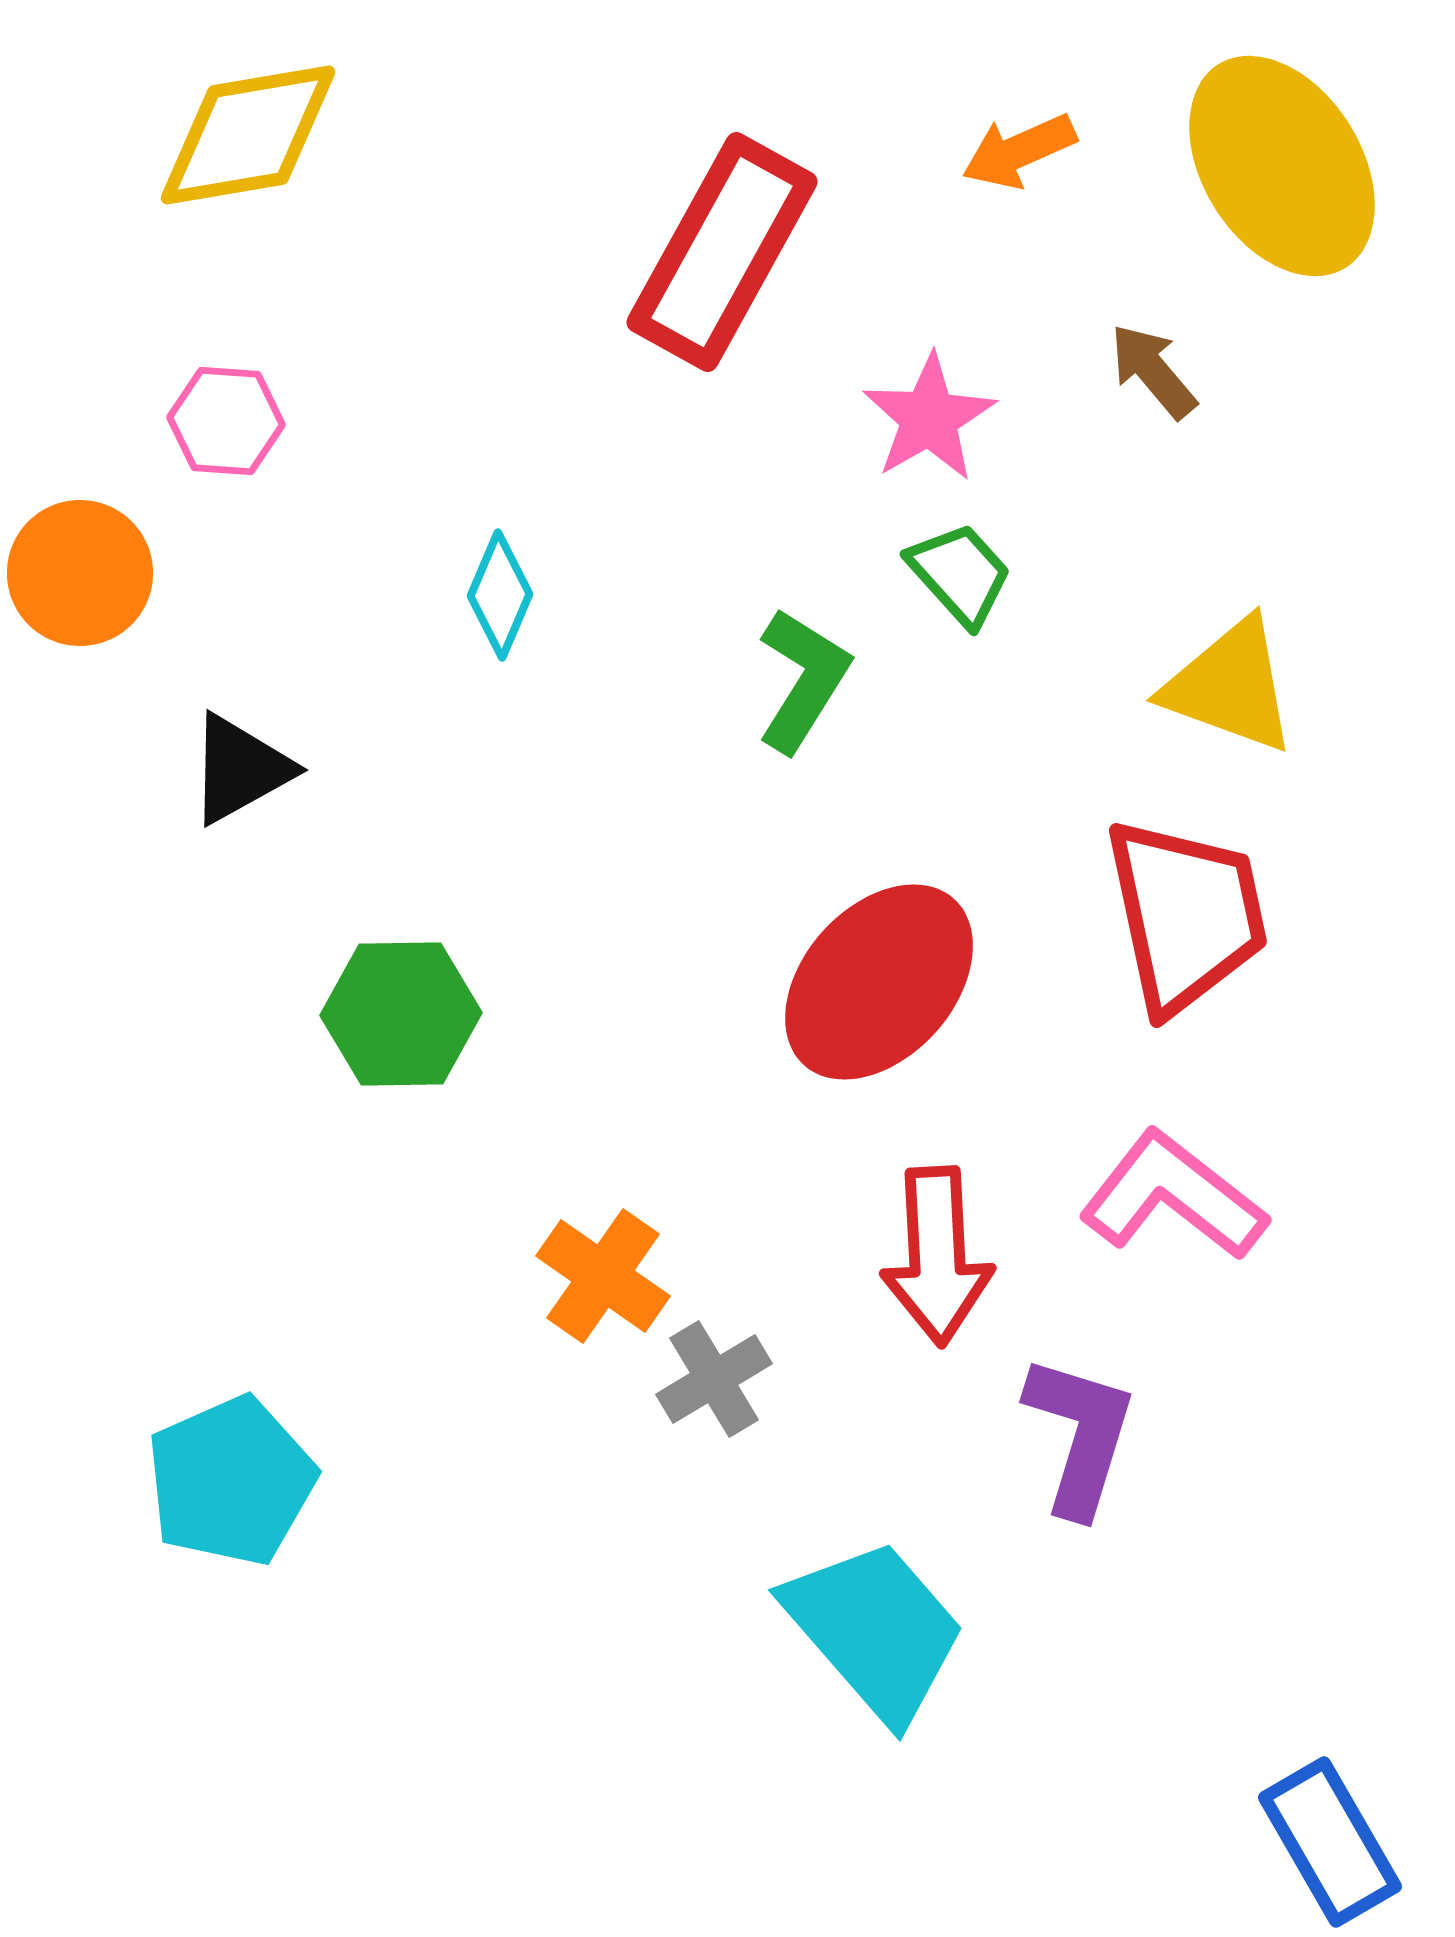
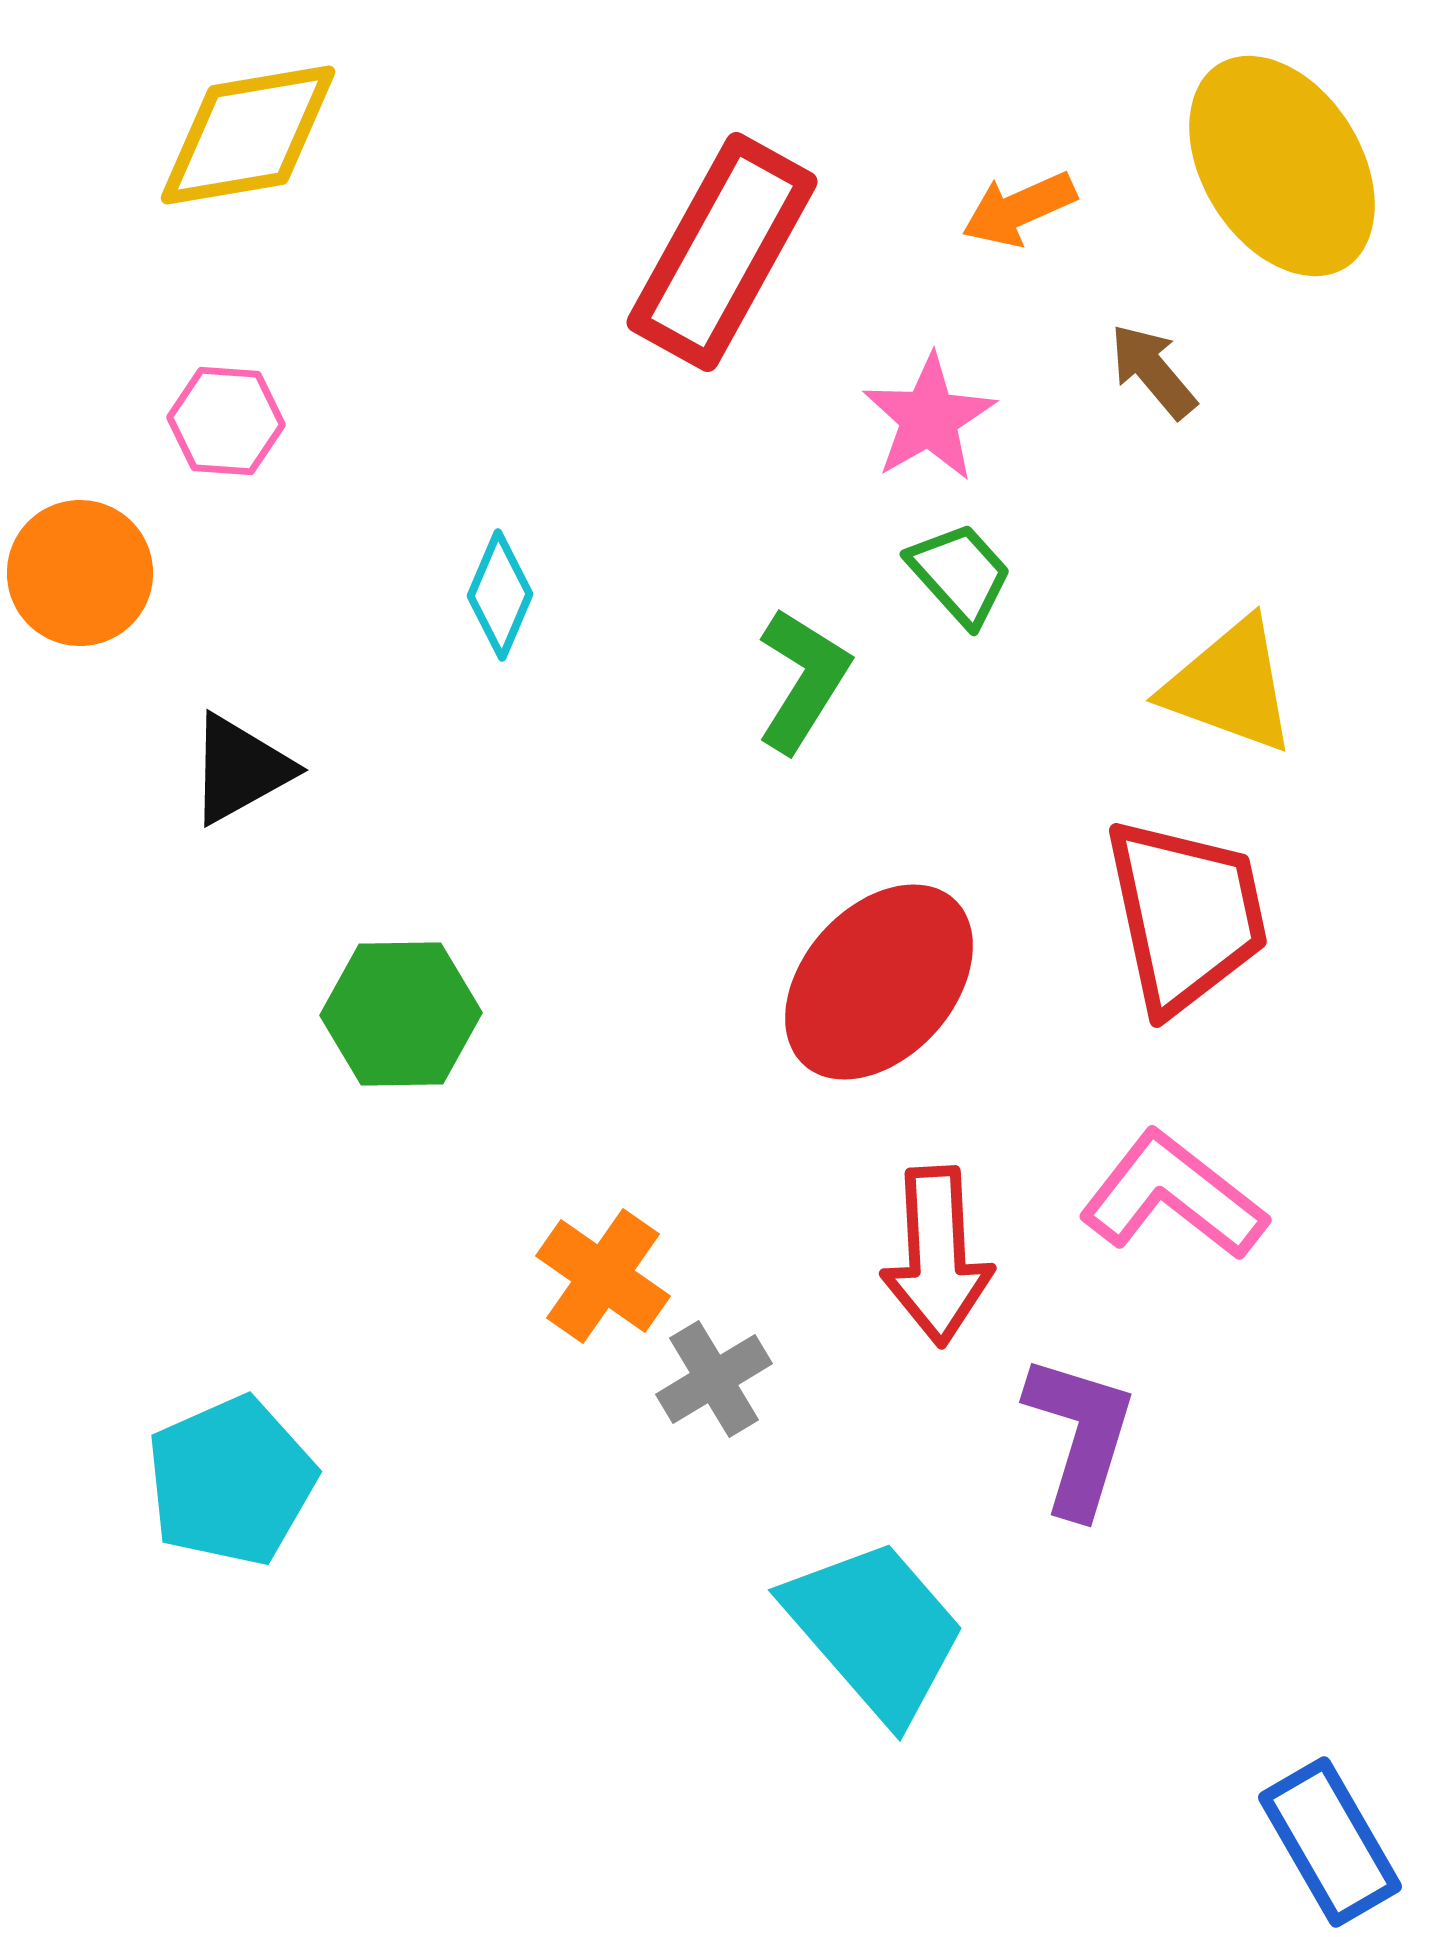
orange arrow: moved 58 px down
